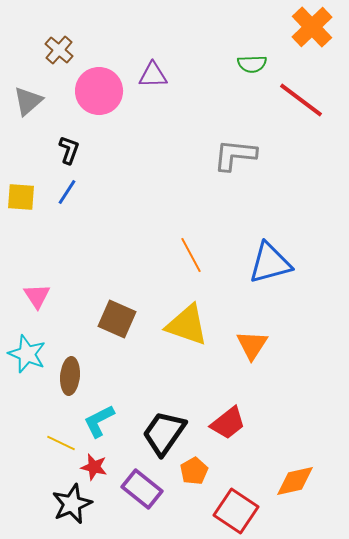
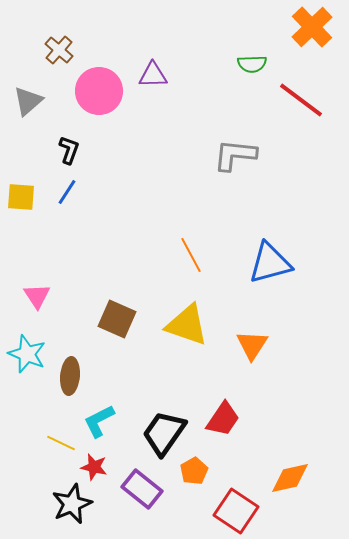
red trapezoid: moved 5 px left, 4 px up; rotated 18 degrees counterclockwise
orange diamond: moved 5 px left, 3 px up
